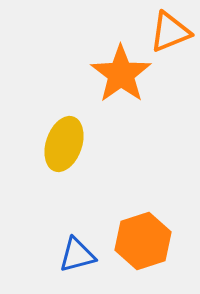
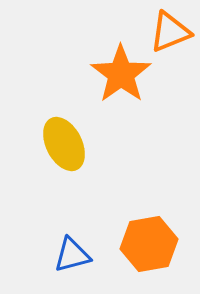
yellow ellipse: rotated 46 degrees counterclockwise
orange hexagon: moved 6 px right, 3 px down; rotated 8 degrees clockwise
blue triangle: moved 5 px left
